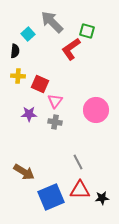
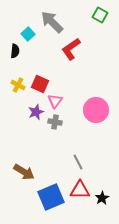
green square: moved 13 px right, 16 px up; rotated 14 degrees clockwise
yellow cross: moved 9 px down; rotated 24 degrees clockwise
purple star: moved 7 px right, 2 px up; rotated 21 degrees counterclockwise
black star: rotated 24 degrees counterclockwise
